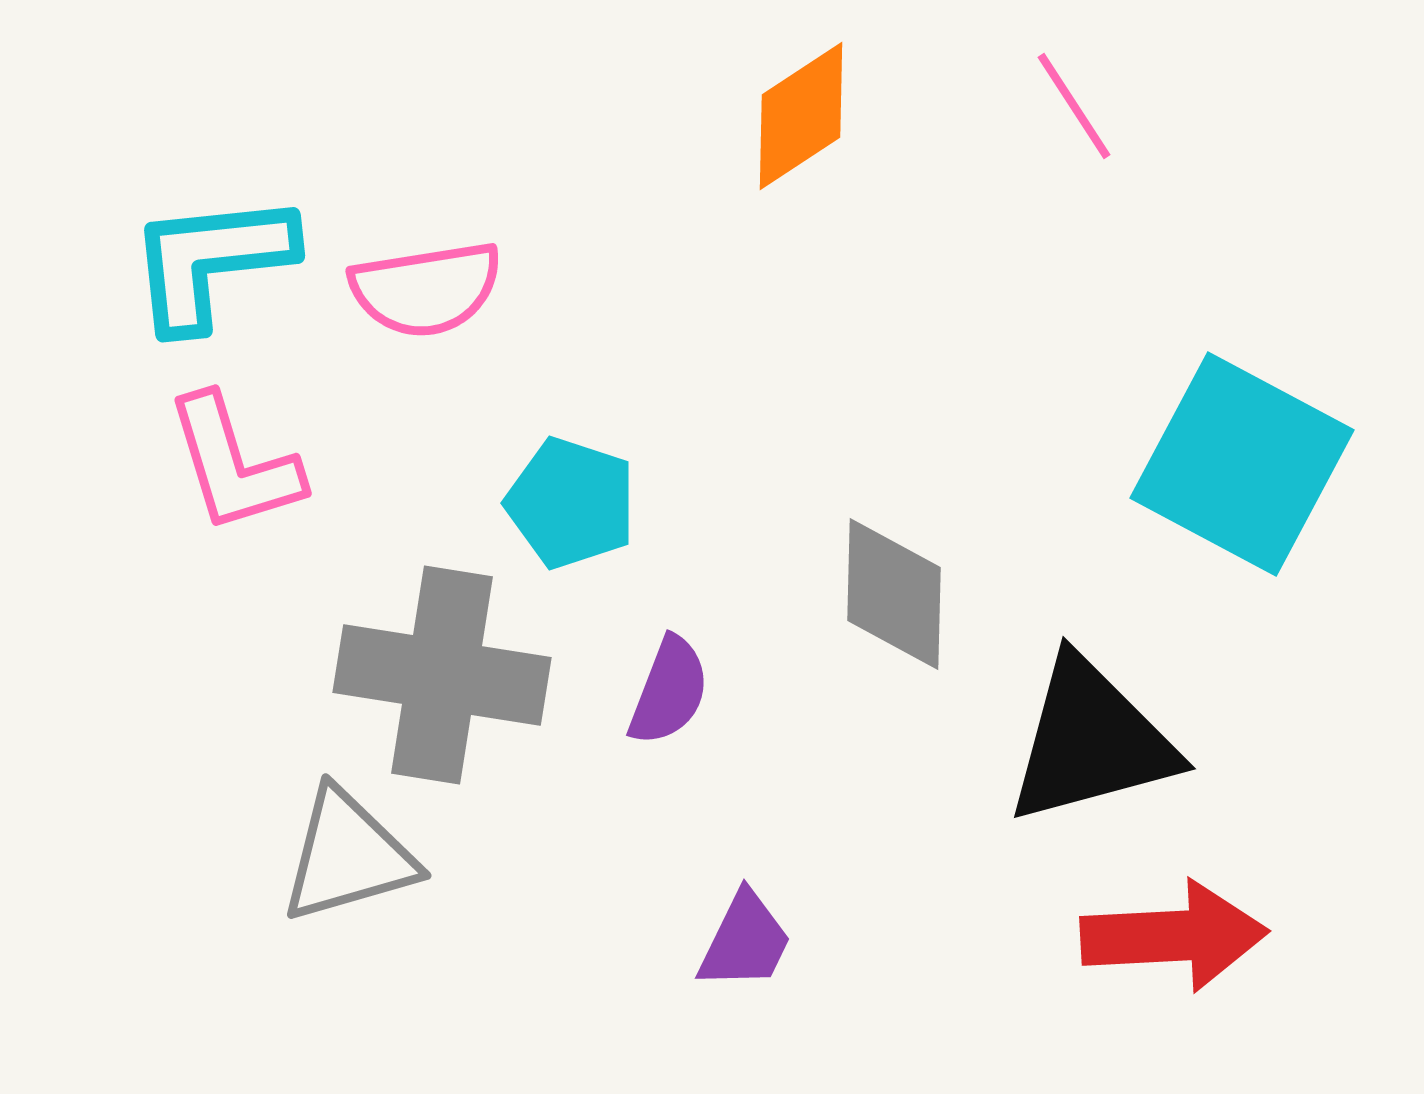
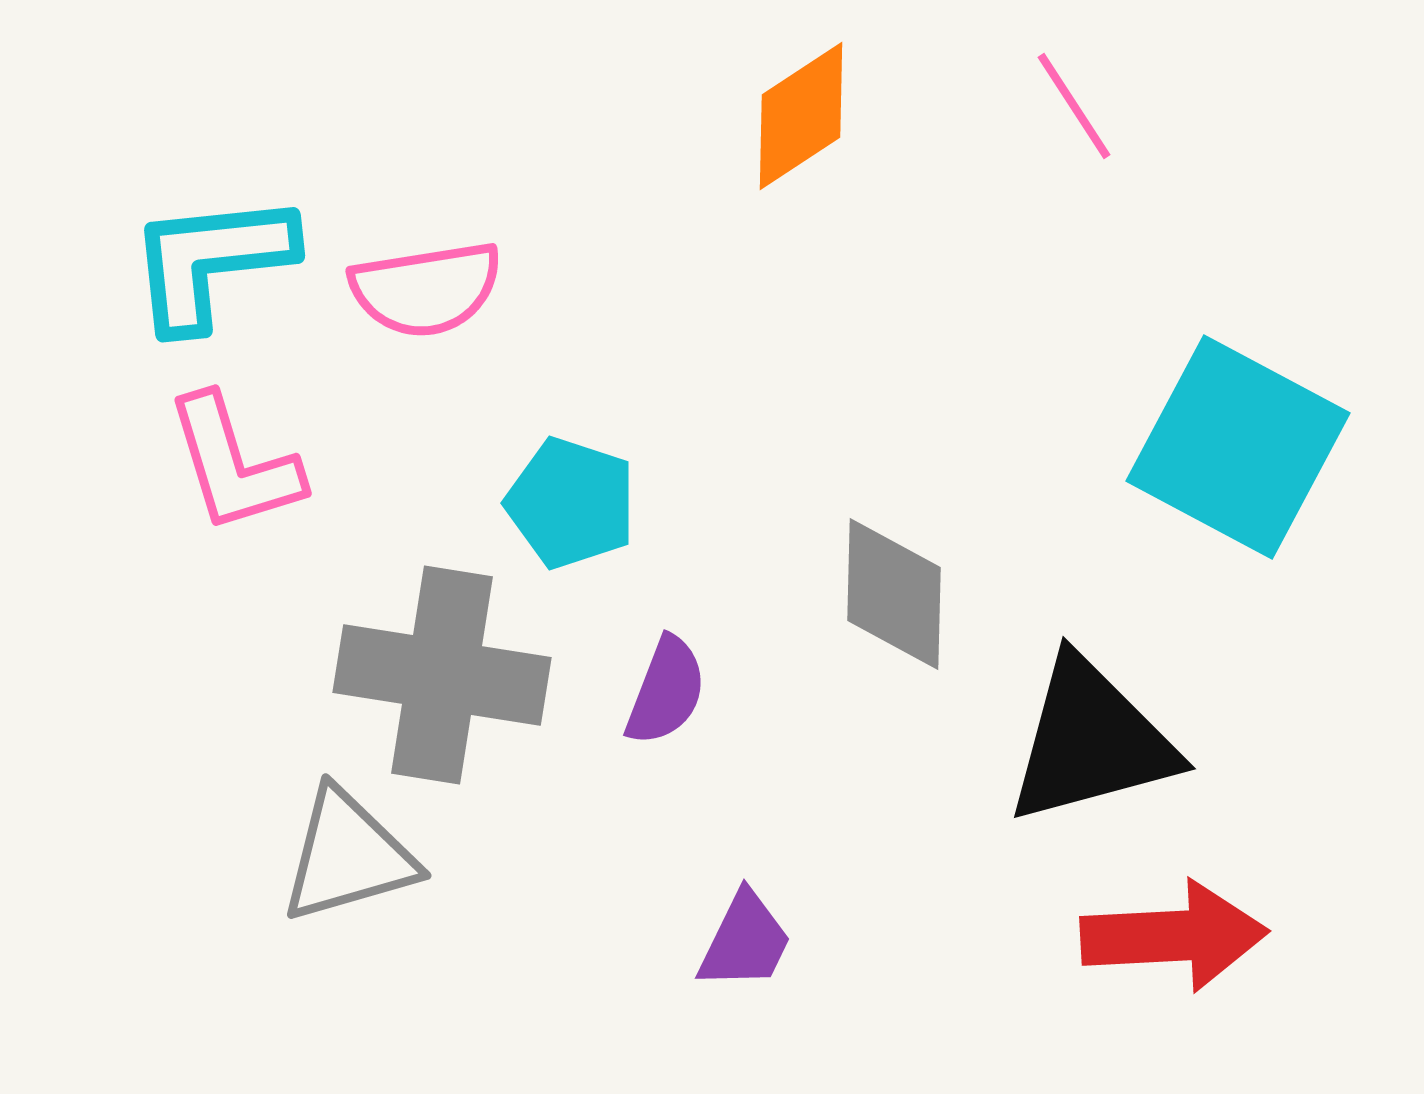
cyan square: moved 4 px left, 17 px up
purple semicircle: moved 3 px left
